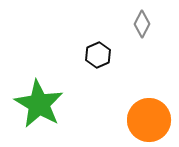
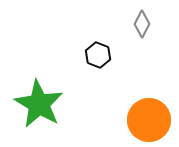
black hexagon: rotated 15 degrees counterclockwise
